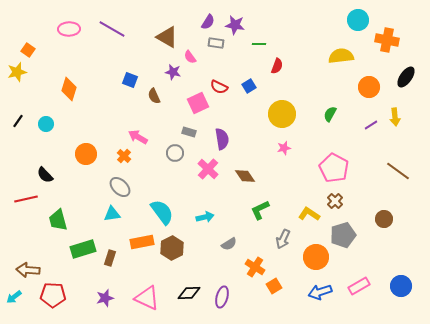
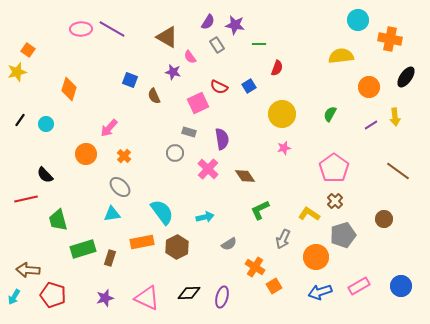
pink ellipse at (69, 29): moved 12 px right
orange cross at (387, 40): moved 3 px right, 1 px up
gray rectangle at (216, 43): moved 1 px right, 2 px down; rotated 49 degrees clockwise
red semicircle at (277, 66): moved 2 px down
black line at (18, 121): moved 2 px right, 1 px up
pink arrow at (138, 137): moved 29 px left, 9 px up; rotated 78 degrees counterclockwise
pink pentagon at (334, 168): rotated 8 degrees clockwise
brown hexagon at (172, 248): moved 5 px right, 1 px up
red pentagon at (53, 295): rotated 15 degrees clockwise
cyan arrow at (14, 297): rotated 21 degrees counterclockwise
